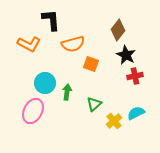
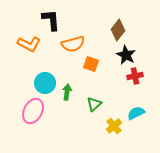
yellow cross: moved 5 px down
